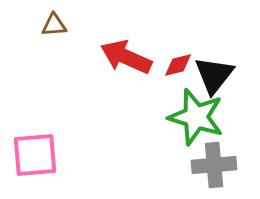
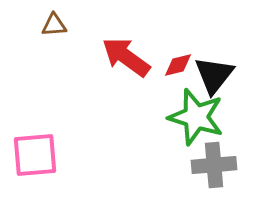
red arrow: rotated 12 degrees clockwise
